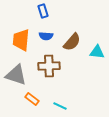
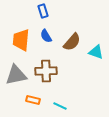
blue semicircle: rotated 56 degrees clockwise
cyan triangle: moved 1 px left; rotated 14 degrees clockwise
brown cross: moved 3 px left, 5 px down
gray triangle: rotated 30 degrees counterclockwise
orange rectangle: moved 1 px right, 1 px down; rotated 24 degrees counterclockwise
